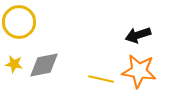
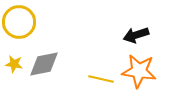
black arrow: moved 2 px left
gray diamond: moved 1 px up
